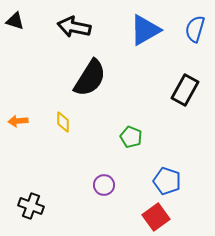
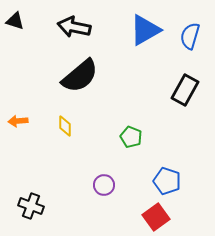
blue semicircle: moved 5 px left, 7 px down
black semicircle: moved 10 px left, 2 px up; rotated 18 degrees clockwise
yellow diamond: moved 2 px right, 4 px down
